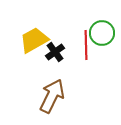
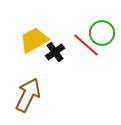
red line: rotated 48 degrees counterclockwise
brown arrow: moved 24 px left, 1 px up
